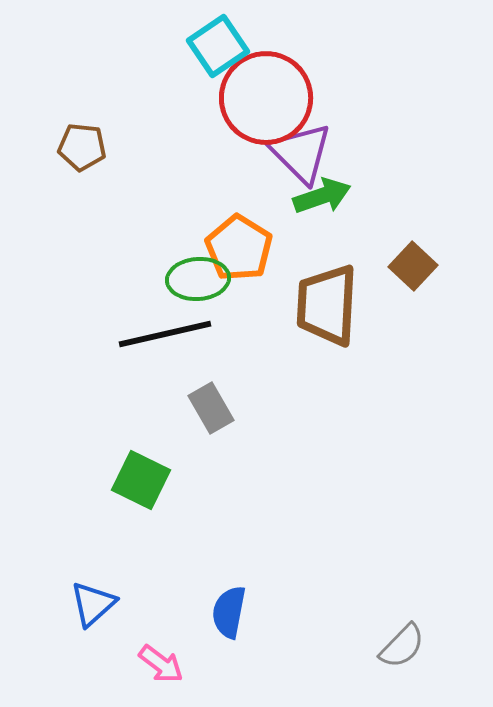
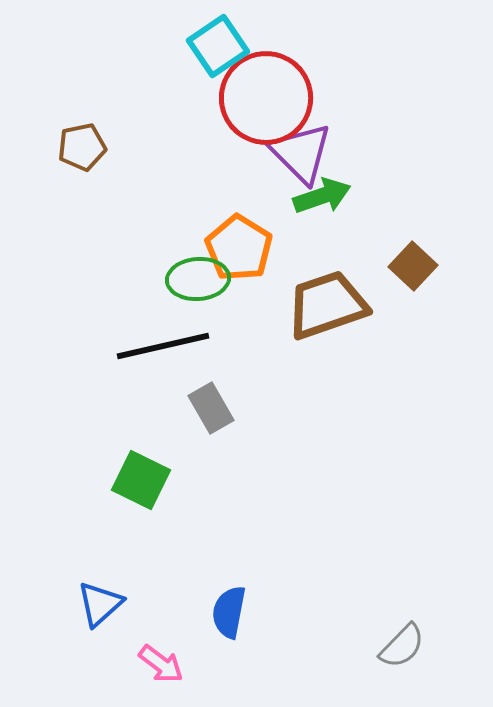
brown pentagon: rotated 18 degrees counterclockwise
brown trapezoid: rotated 68 degrees clockwise
black line: moved 2 px left, 12 px down
blue triangle: moved 7 px right
